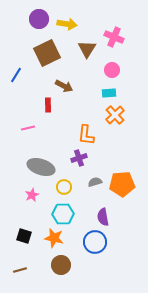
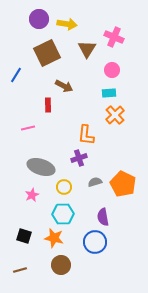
orange pentagon: moved 1 px right; rotated 30 degrees clockwise
